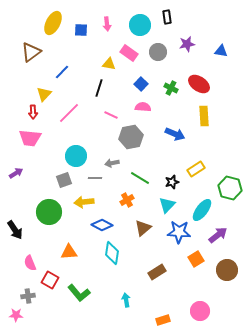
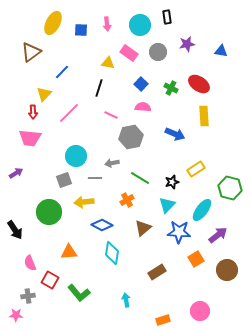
yellow triangle at (109, 64): moved 1 px left, 1 px up
